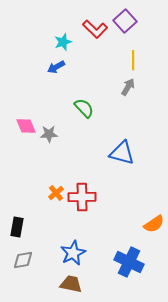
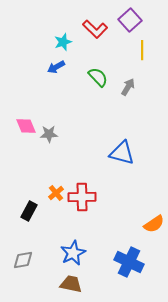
purple square: moved 5 px right, 1 px up
yellow line: moved 9 px right, 10 px up
green semicircle: moved 14 px right, 31 px up
black rectangle: moved 12 px right, 16 px up; rotated 18 degrees clockwise
